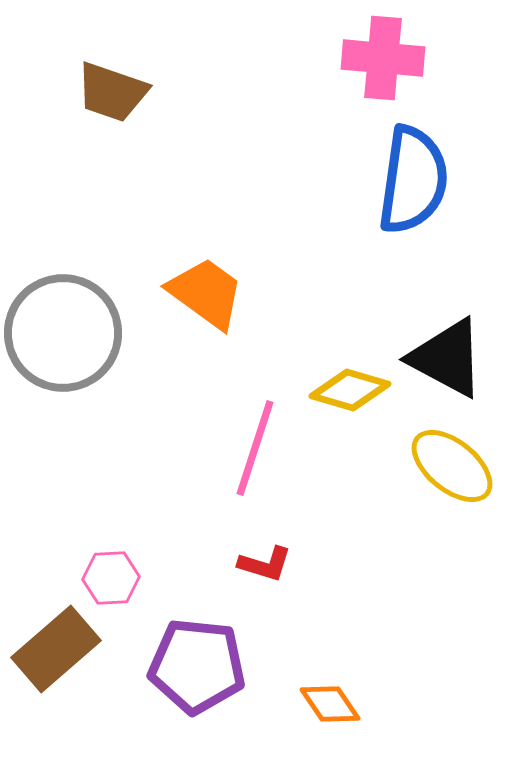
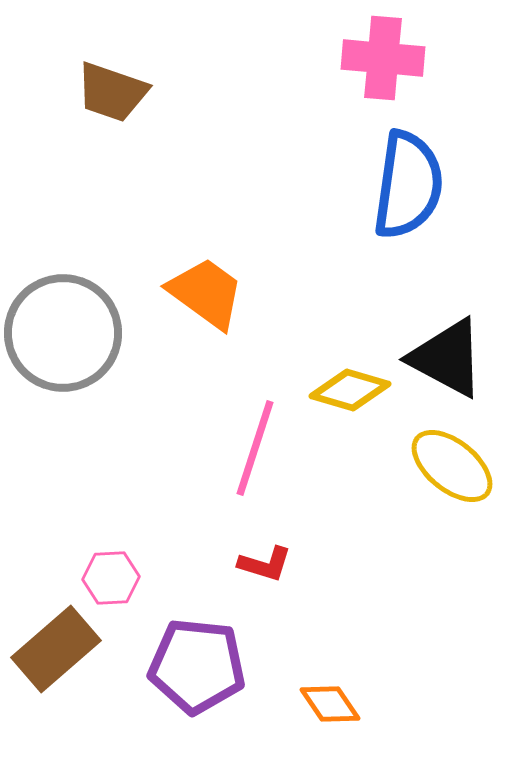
blue semicircle: moved 5 px left, 5 px down
